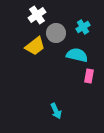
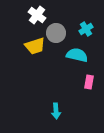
white cross: rotated 18 degrees counterclockwise
cyan cross: moved 3 px right, 2 px down
yellow trapezoid: rotated 20 degrees clockwise
pink rectangle: moved 6 px down
cyan arrow: rotated 21 degrees clockwise
